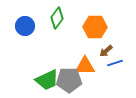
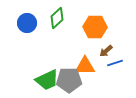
green diamond: rotated 10 degrees clockwise
blue circle: moved 2 px right, 3 px up
